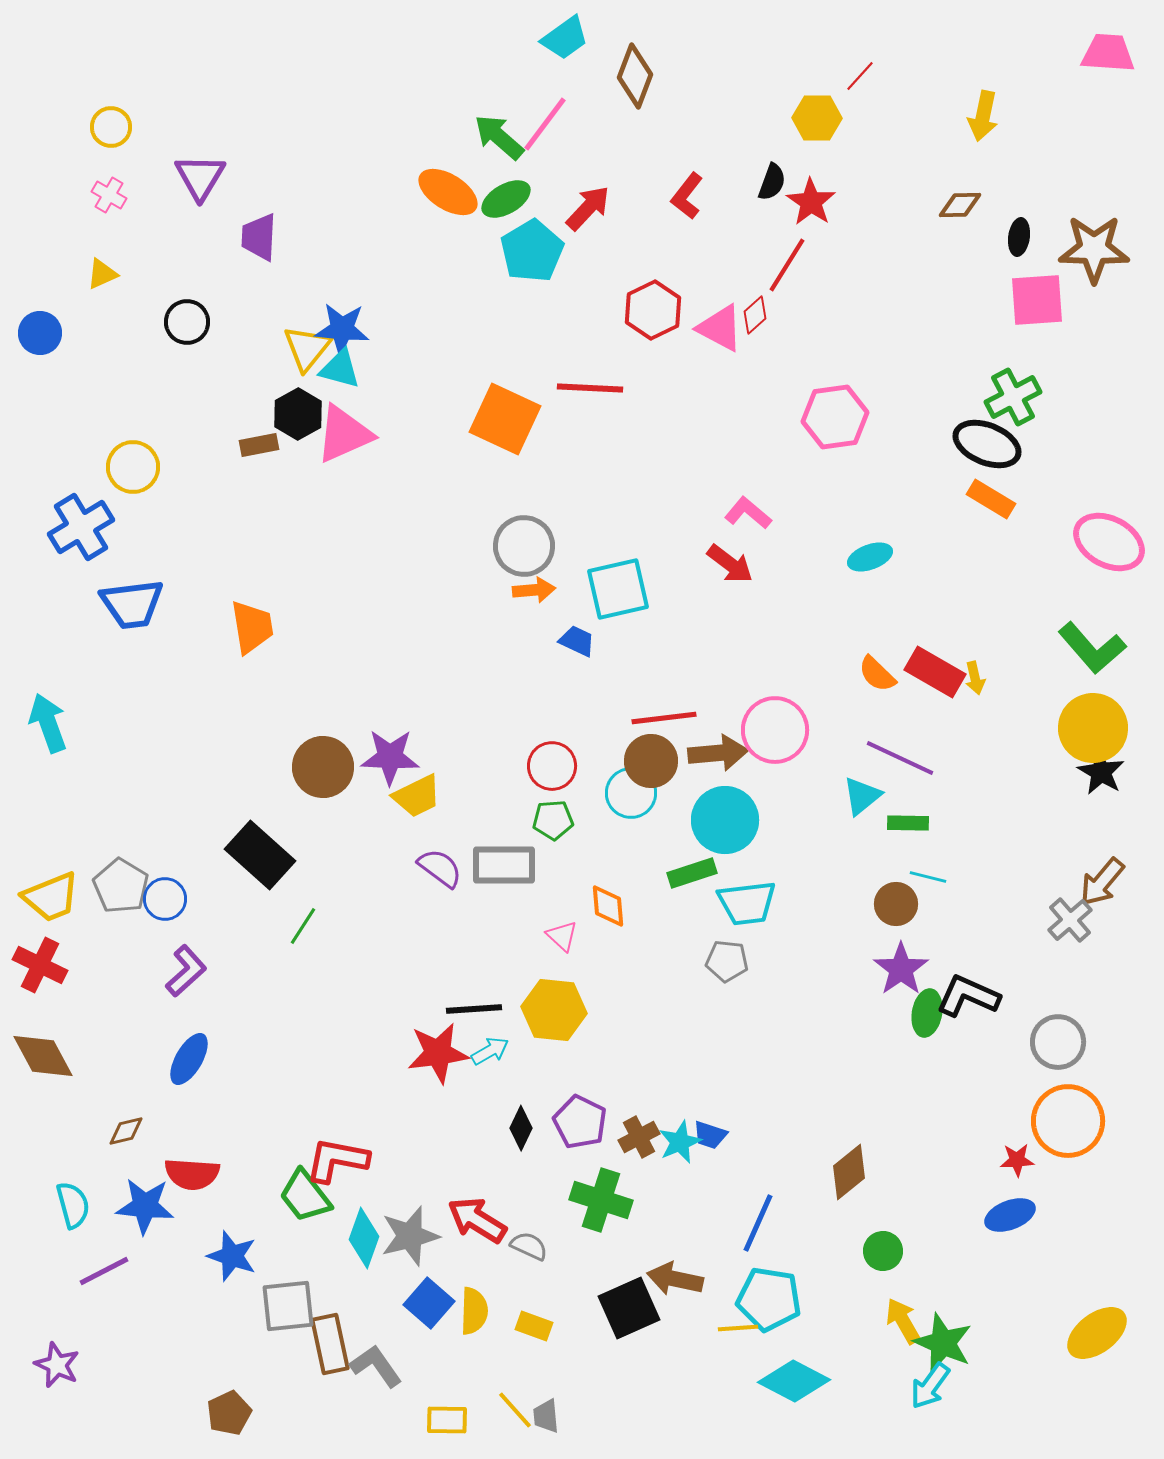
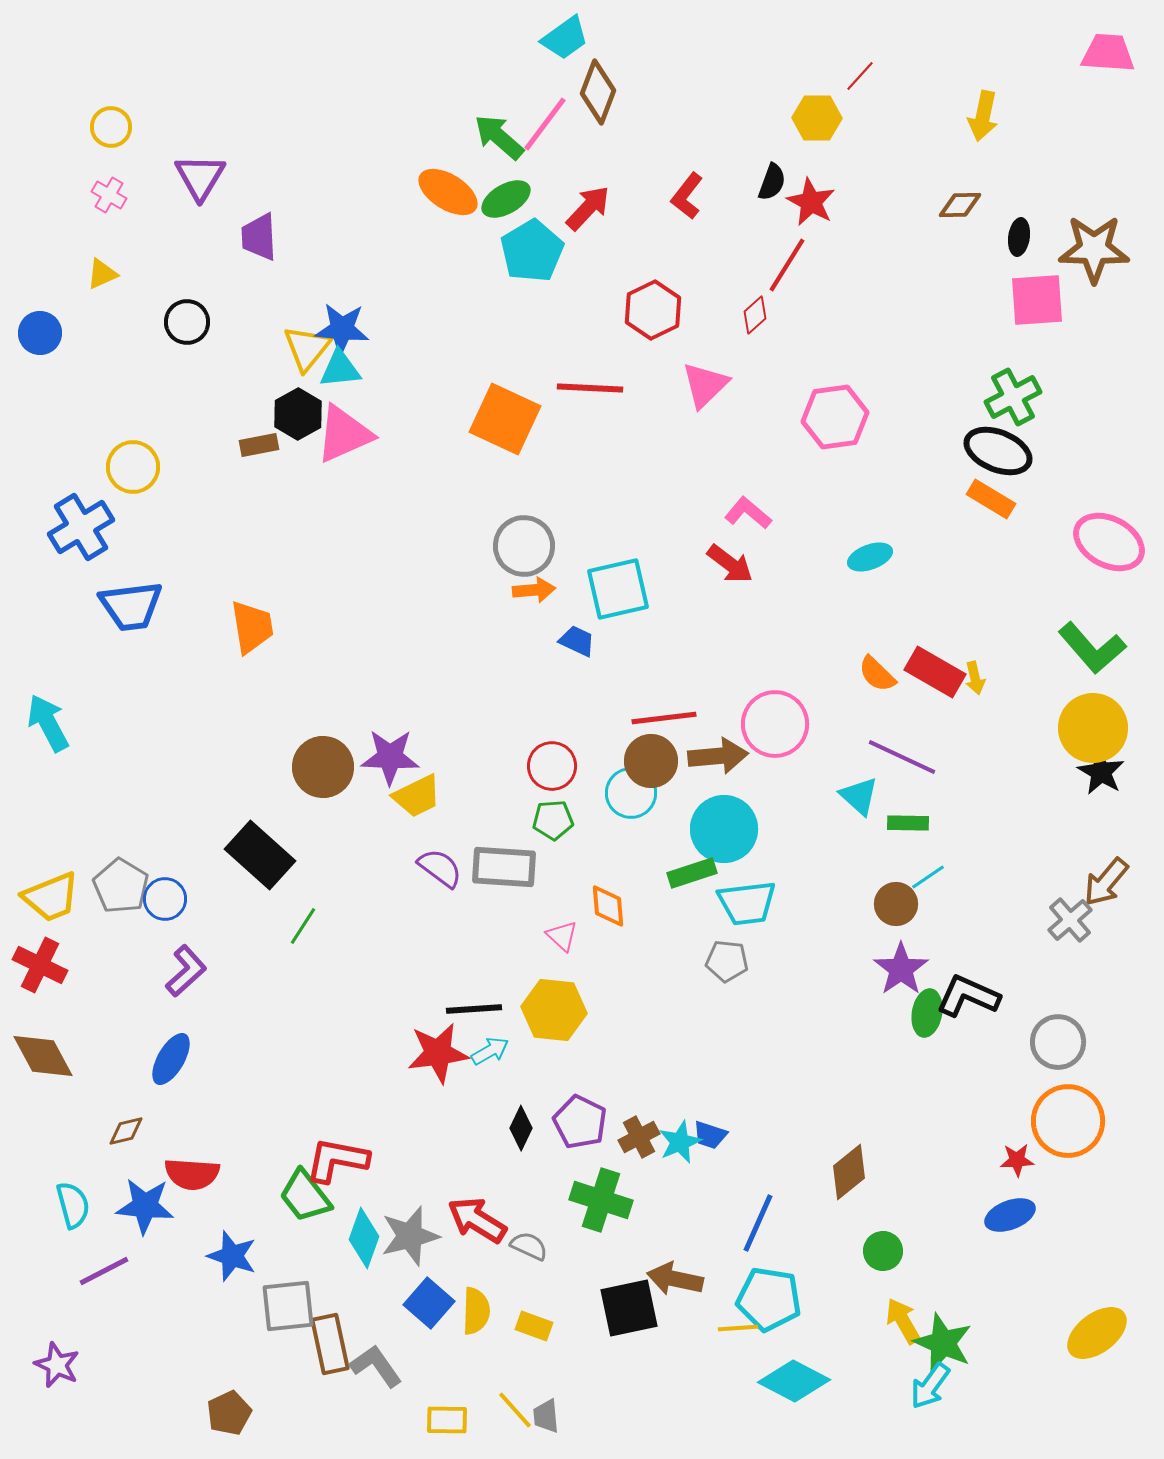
brown diamond at (635, 76): moved 37 px left, 16 px down
red star at (811, 202): rotated 6 degrees counterclockwise
purple trapezoid at (259, 237): rotated 6 degrees counterclockwise
pink triangle at (720, 328): moved 15 px left, 57 px down; rotated 48 degrees clockwise
cyan triangle at (340, 369): rotated 21 degrees counterclockwise
black ellipse at (987, 444): moved 11 px right, 7 px down
blue trapezoid at (132, 604): moved 1 px left, 2 px down
cyan arrow at (48, 723): rotated 8 degrees counterclockwise
pink circle at (775, 730): moved 6 px up
brown arrow at (718, 753): moved 3 px down
purple line at (900, 758): moved 2 px right, 1 px up
cyan triangle at (862, 796): moved 3 px left; rotated 39 degrees counterclockwise
cyan circle at (725, 820): moved 1 px left, 9 px down
gray rectangle at (504, 865): moved 2 px down; rotated 4 degrees clockwise
cyan line at (928, 877): rotated 48 degrees counterclockwise
brown arrow at (1102, 882): moved 4 px right
blue ellipse at (189, 1059): moved 18 px left
black square at (629, 1308): rotated 12 degrees clockwise
yellow semicircle at (474, 1311): moved 2 px right
